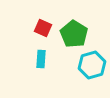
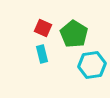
cyan rectangle: moved 1 px right, 5 px up; rotated 18 degrees counterclockwise
cyan hexagon: rotated 8 degrees clockwise
